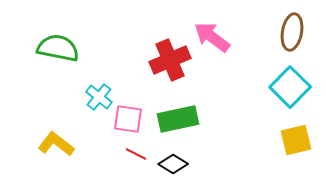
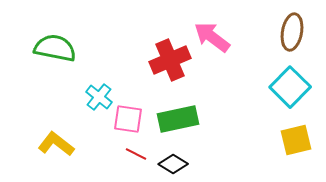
green semicircle: moved 3 px left
